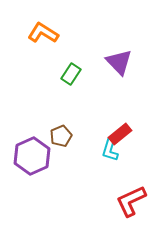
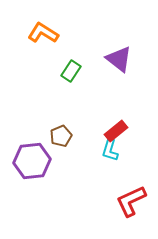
purple triangle: moved 3 px up; rotated 8 degrees counterclockwise
green rectangle: moved 3 px up
red rectangle: moved 4 px left, 3 px up
purple hexagon: moved 5 px down; rotated 18 degrees clockwise
